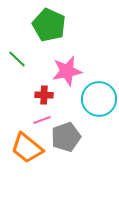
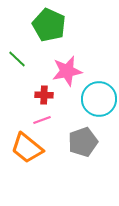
gray pentagon: moved 17 px right, 5 px down
